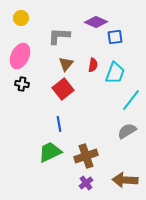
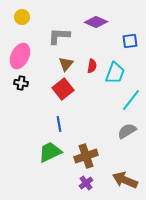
yellow circle: moved 1 px right, 1 px up
blue square: moved 15 px right, 4 px down
red semicircle: moved 1 px left, 1 px down
black cross: moved 1 px left, 1 px up
brown arrow: rotated 20 degrees clockwise
